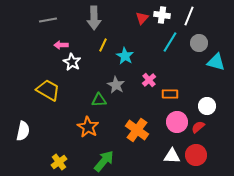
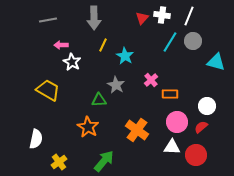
gray circle: moved 6 px left, 2 px up
pink cross: moved 2 px right
red semicircle: moved 3 px right
white semicircle: moved 13 px right, 8 px down
white triangle: moved 9 px up
